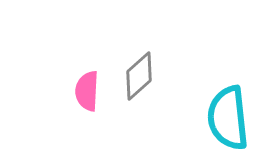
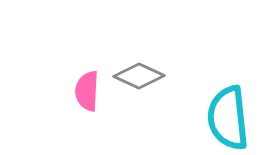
gray diamond: rotated 66 degrees clockwise
